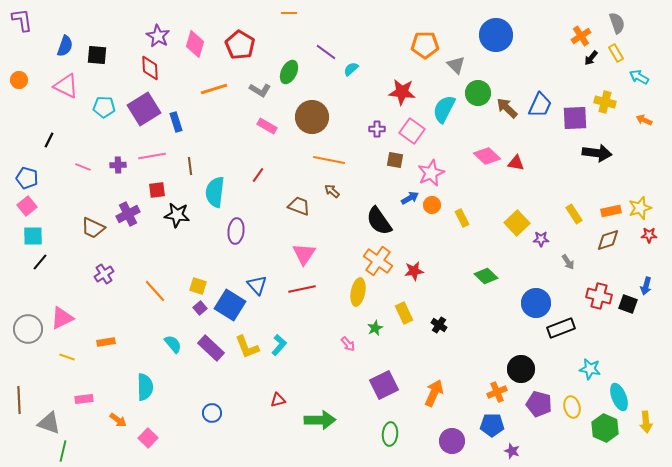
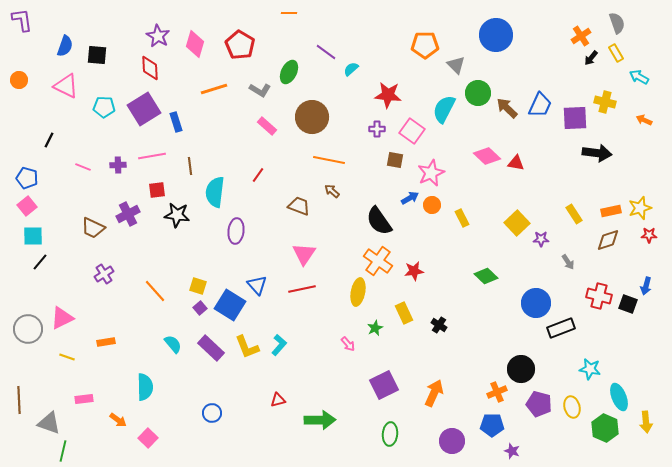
red star at (402, 92): moved 14 px left, 3 px down
pink rectangle at (267, 126): rotated 12 degrees clockwise
